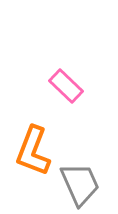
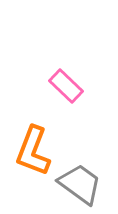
gray trapezoid: rotated 30 degrees counterclockwise
